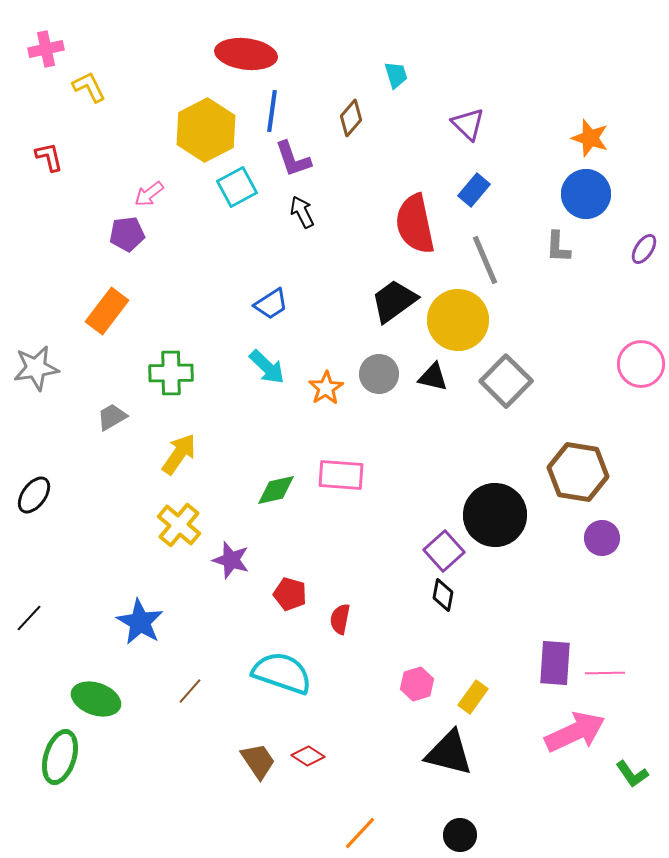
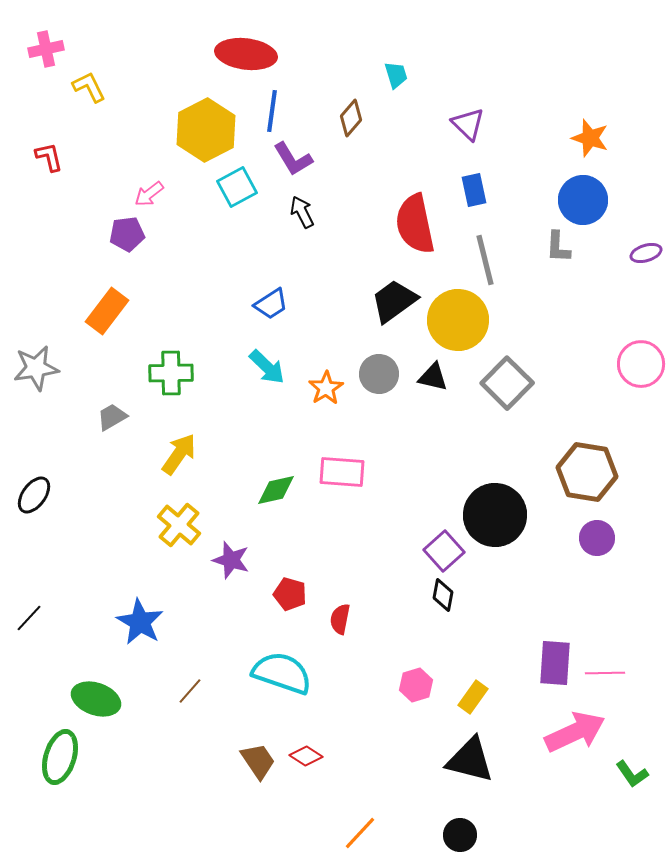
purple L-shape at (293, 159): rotated 12 degrees counterclockwise
blue rectangle at (474, 190): rotated 52 degrees counterclockwise
blue circle at (586, 194): moved 3 px left, 6 px down
purple ellipse at (644, 249): moved 2 px right, 4 px down; rotated 40 degrees clockwise
gray line at (485, 260): rotated 9 degrees clockwise
gray square at (506, 381): moved 1 px right, 2 px down
brown hexagon at (578, 472): moved 9 px right
pink rectangle at (341, 475): moved 1 px right, 3 px up
purple circle at (602, 538): moved 5 px left
pink hexagon at (417, 684): moved 1 px left, 1 px down
black triangle at (449, 753): moved 21 px right, 7 px down
red diamond at (308, 756): moved 2 px left
